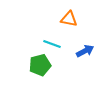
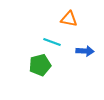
cyan line: moved 2 px up
blue arrow: rotated 30 degrees clockwise
